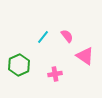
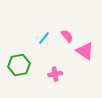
cyan line: moved 1 px right, 1 px down
pink triangle: moved 5 px up
green hexagon: rotated 15 degrees clockwise
